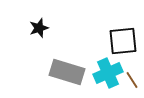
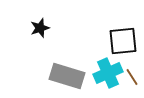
black star: moved 1 px right
gray rectangle: moved 4 px down
brown line: moved 3 px up
